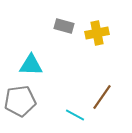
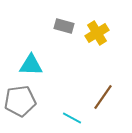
yellow cross: rotated 20 degrees counterclockwise
brown line: moved 1 px right
cyan line: moved 3 px left, 3 px down
